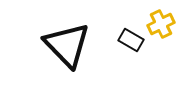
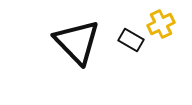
black triangle: moved 10 px right, 3 px up
